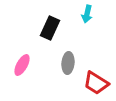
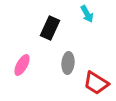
cyan arrow: rotated 42 degrees counterclockwise
